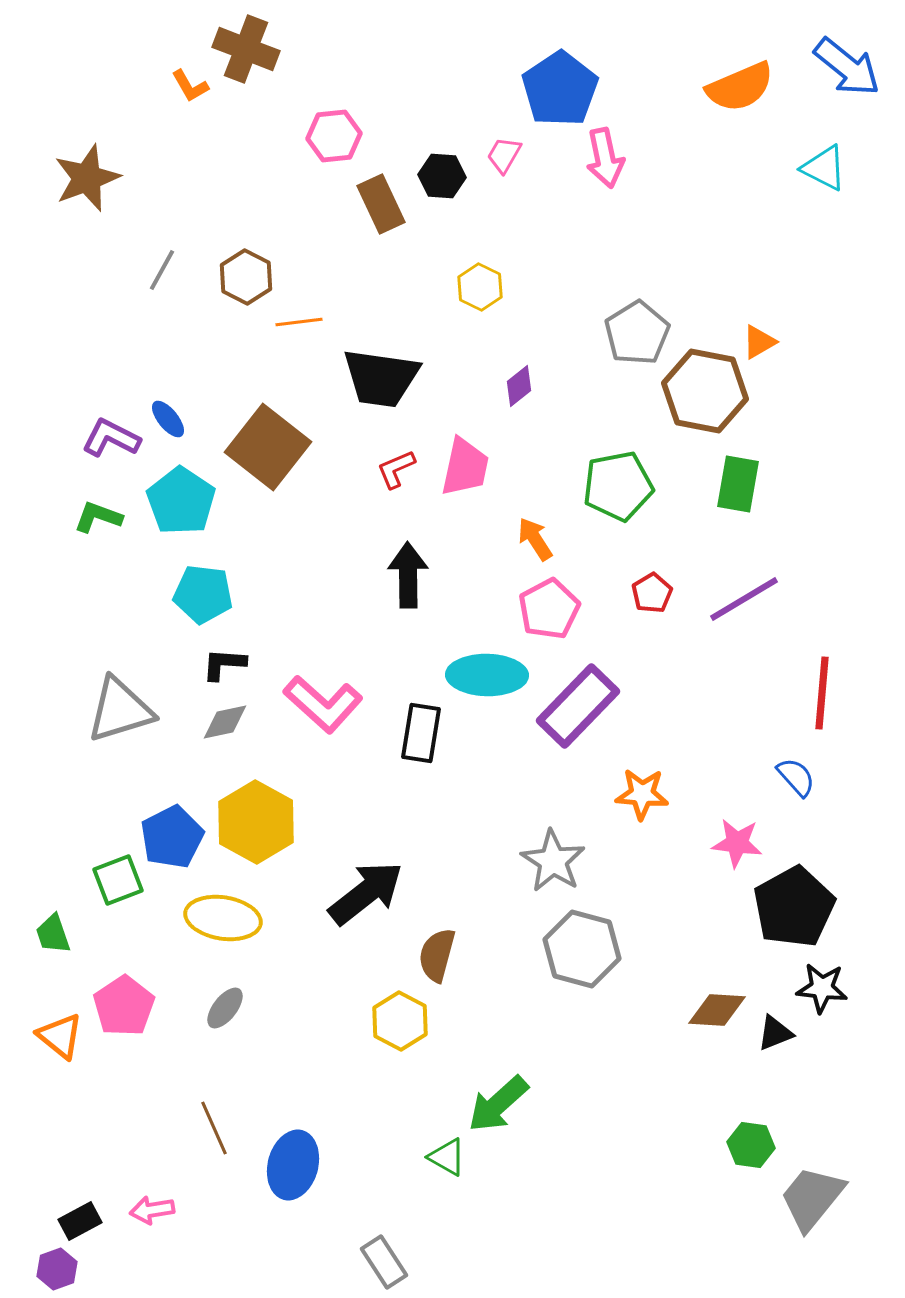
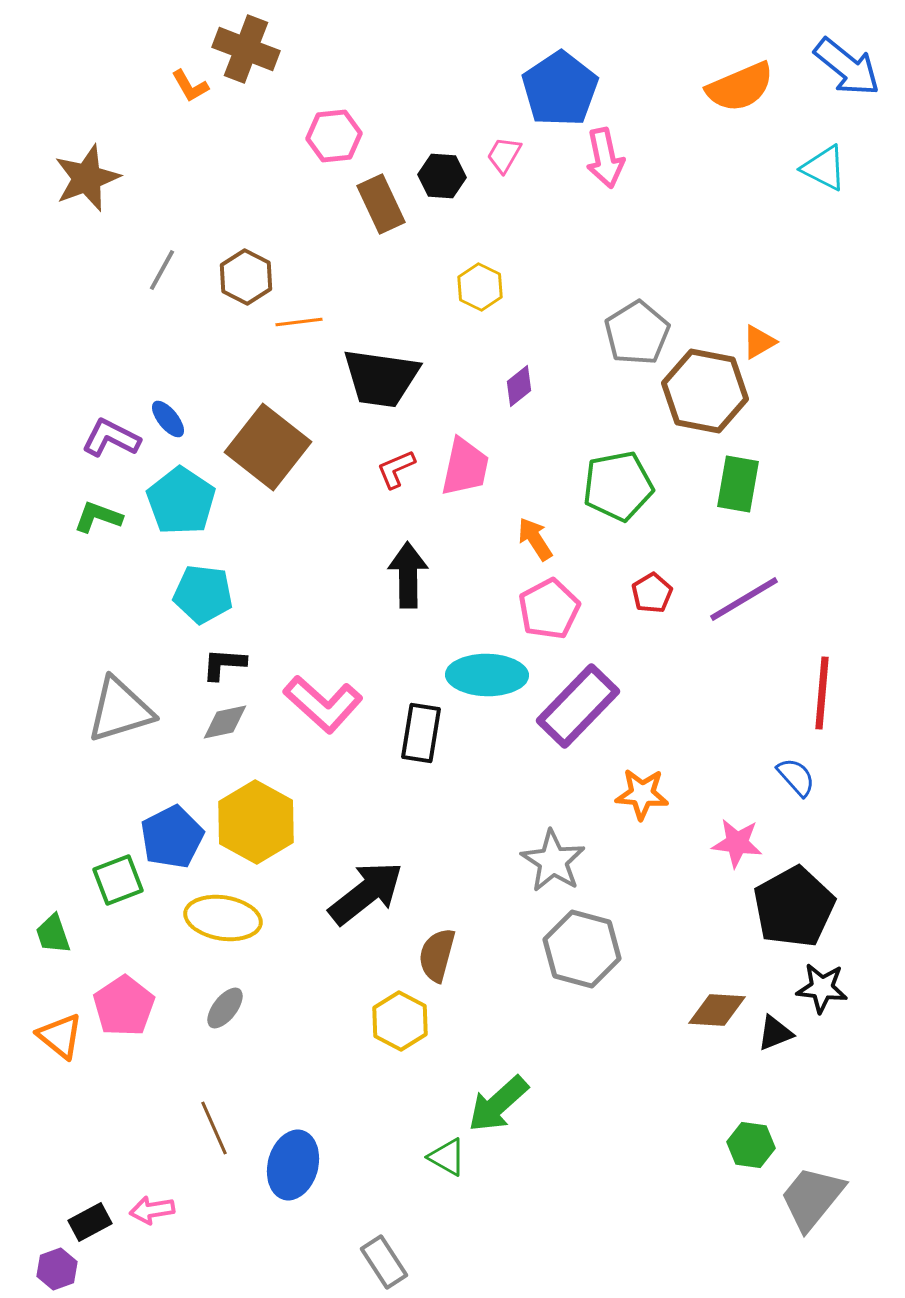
black rectangle at (80, 1221): moved 10 px right, 1 px down
